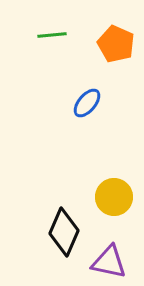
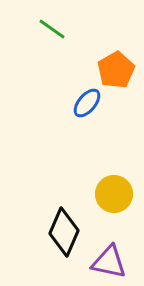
green line: moved 6 px up; rotated 40 degrees clockwise
orange pentagon: moved 26 px down; rotated 18 degrees clockwise
yellow circle: moved 3 px up
